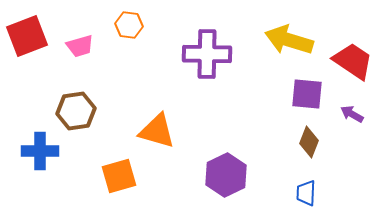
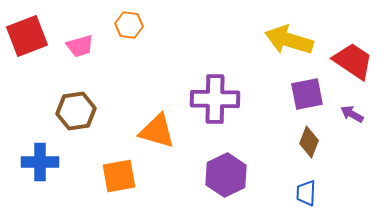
purple cross: moved 8 px right, 45 px down
purple square: rotated 16 degrees counterclockwise
blue cross: moved 11 px down
orange square: rotated 6 degrees clockwise
